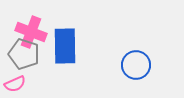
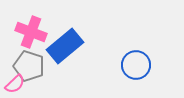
blue rectangle: rotated 51 degrees clockwise
gray pentagon: moved 5 px right, 12 px down
pink semicircle: rotated 20 degrees counterclockwise
